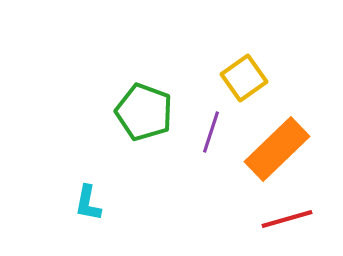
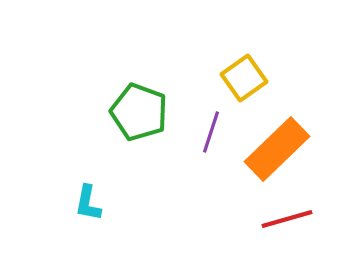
green pentagon: moved 5 px left
